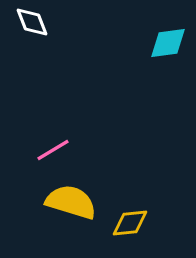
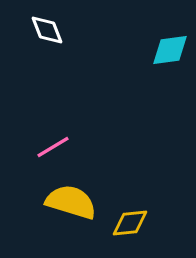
white diamond: moved 15 px right, 8 px down
cyan diamond: moved 2 px right, 7 px down
pink line: moved 3 px up
